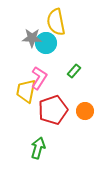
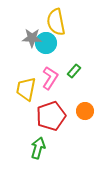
pink L-shape: moved 11 px right
yellow trapezoid: moved 2 px up
red pentagon: moved 2 px left, 6 px down
